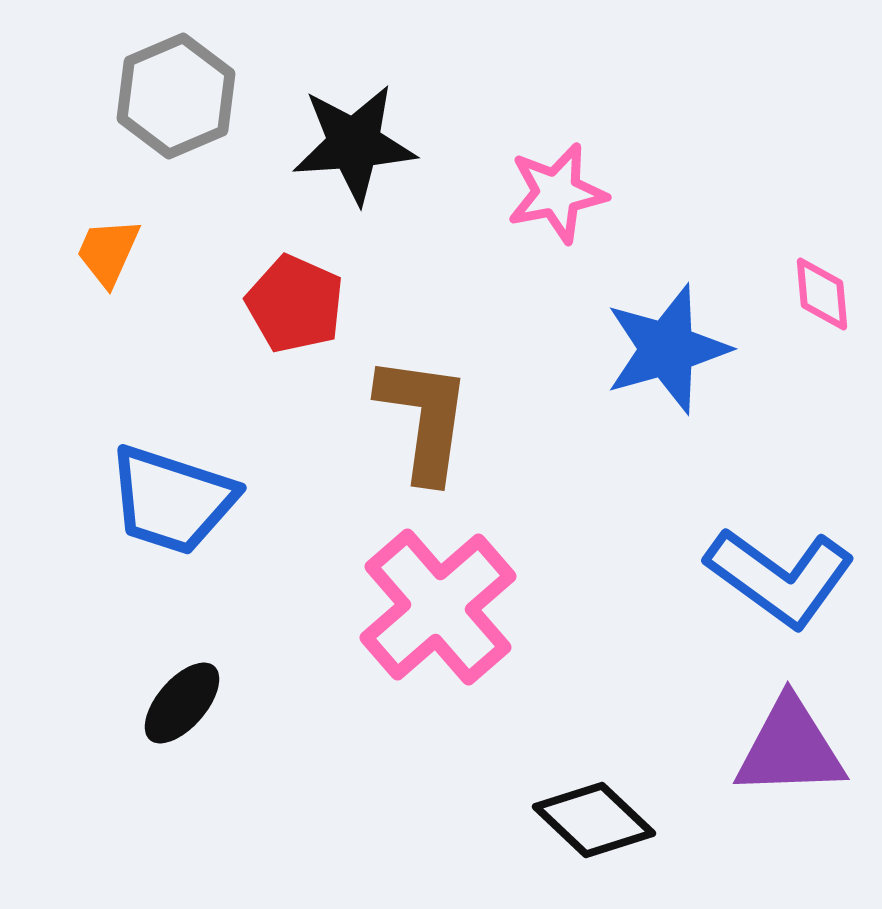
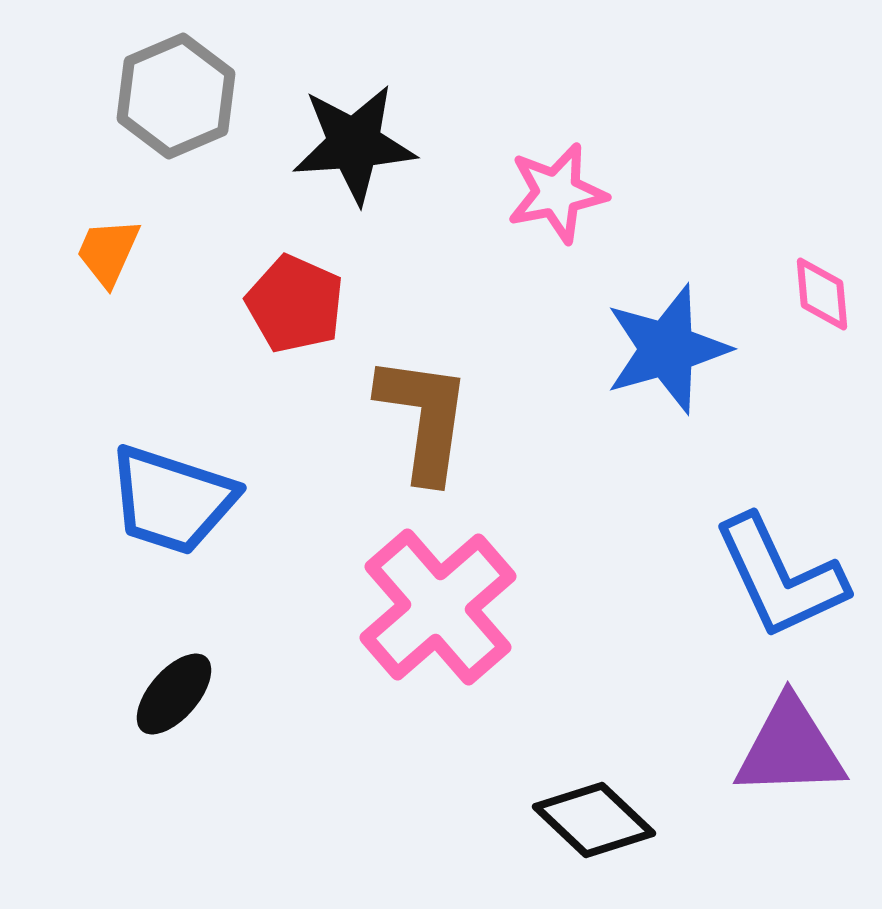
blue L-shape: rotated 29 degrees clockwise
black ellipse: moved 8 px left, 9 px up
